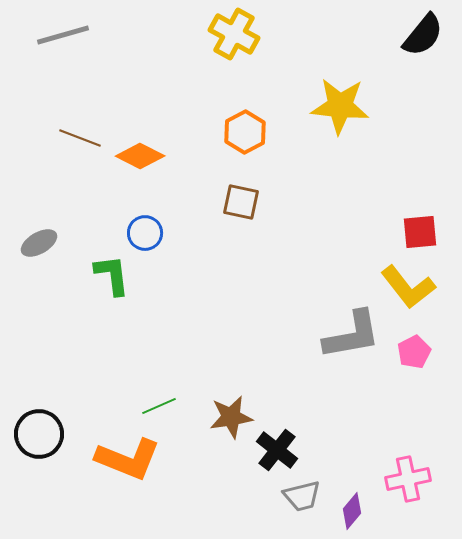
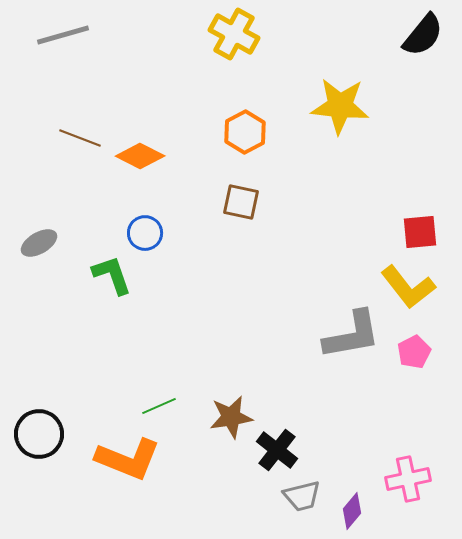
green L-shape: rotated 12 degrees counterclockwise
